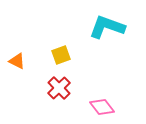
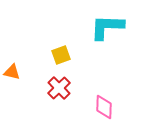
cyan L-shape: rotated 18 degrees counterclockwise
orange triangle: moved 5 px left, 11 px down; rotated 12 degrees counterclockwise
pink diamond: moved 2 px right; rotated 40 degrees clockwise
